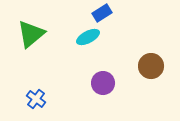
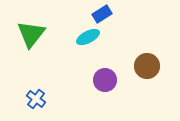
blue rectangle: moved 1 px down
green triangle: rotated 12 degrees counterclockwise
brown circle: moved 4 px left
purple circle: moved 2 px right, 3 px up
